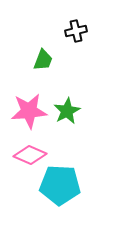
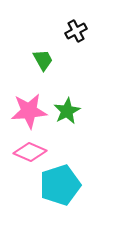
black cross: rotated 15 degrees counterclockwise
green trapezoid: rotated 50 degrees counterclockwise
pink diamond: moved 3 px up
cyan pentagon: rotated 21 degrees counterclockwise
